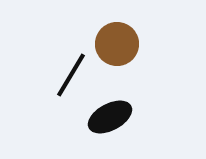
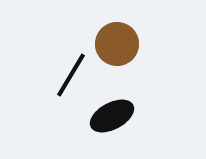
black ellipse: moved 2 px right, 1 px up
